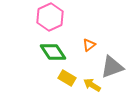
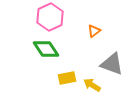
orange triangle: moved 5 px right, 14 px up
green diamond: moved 7 px left, 3 px up
gray triangle: moved 3 px up; rotated 40 degrees clockwise
yellow rectangle: rotated 42 degrees counterclockwise
